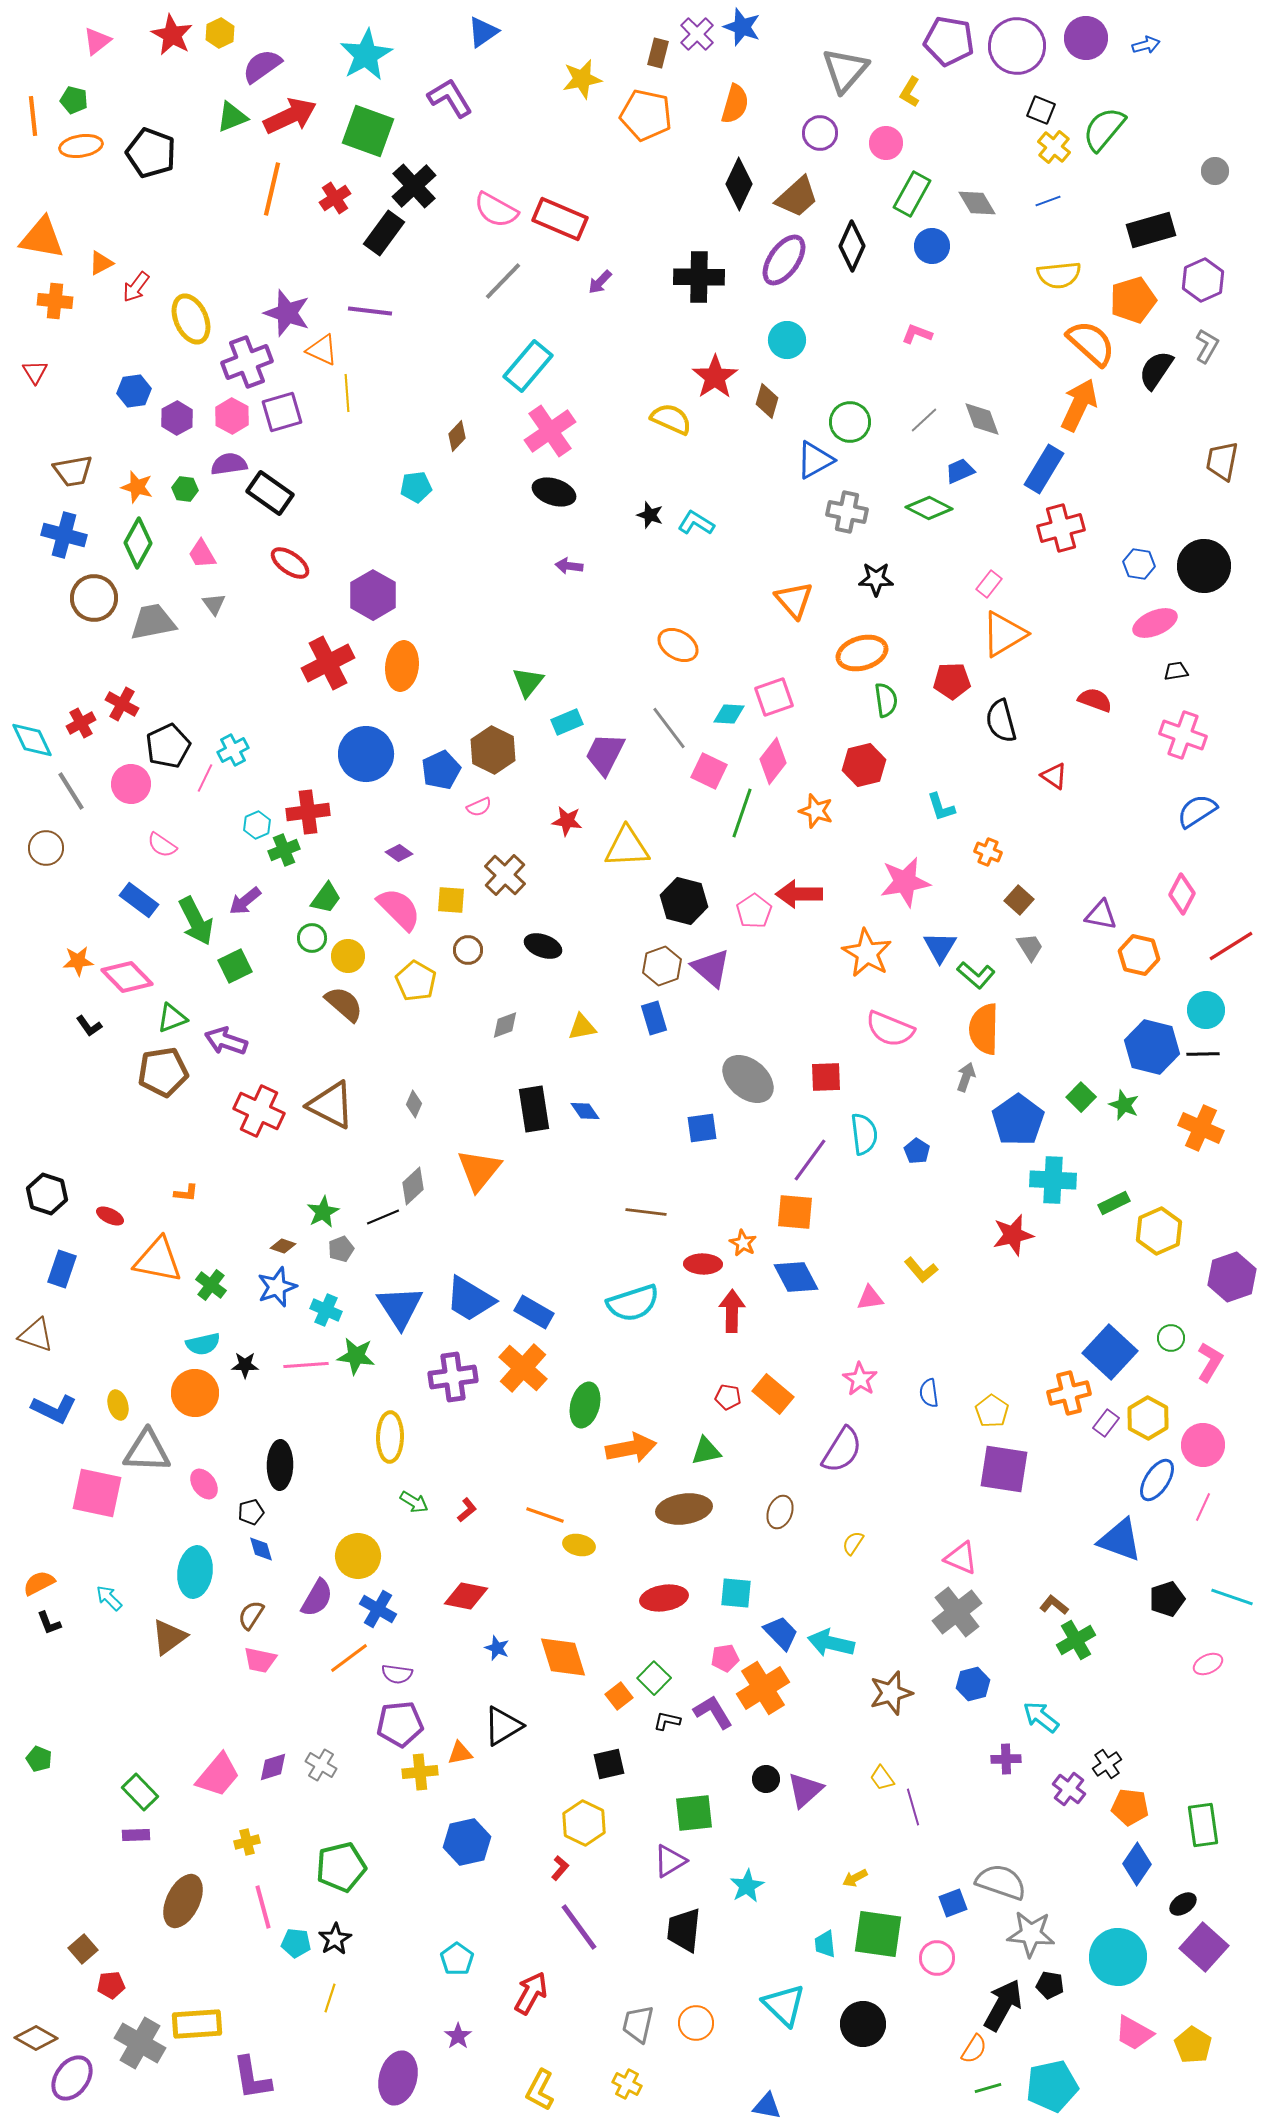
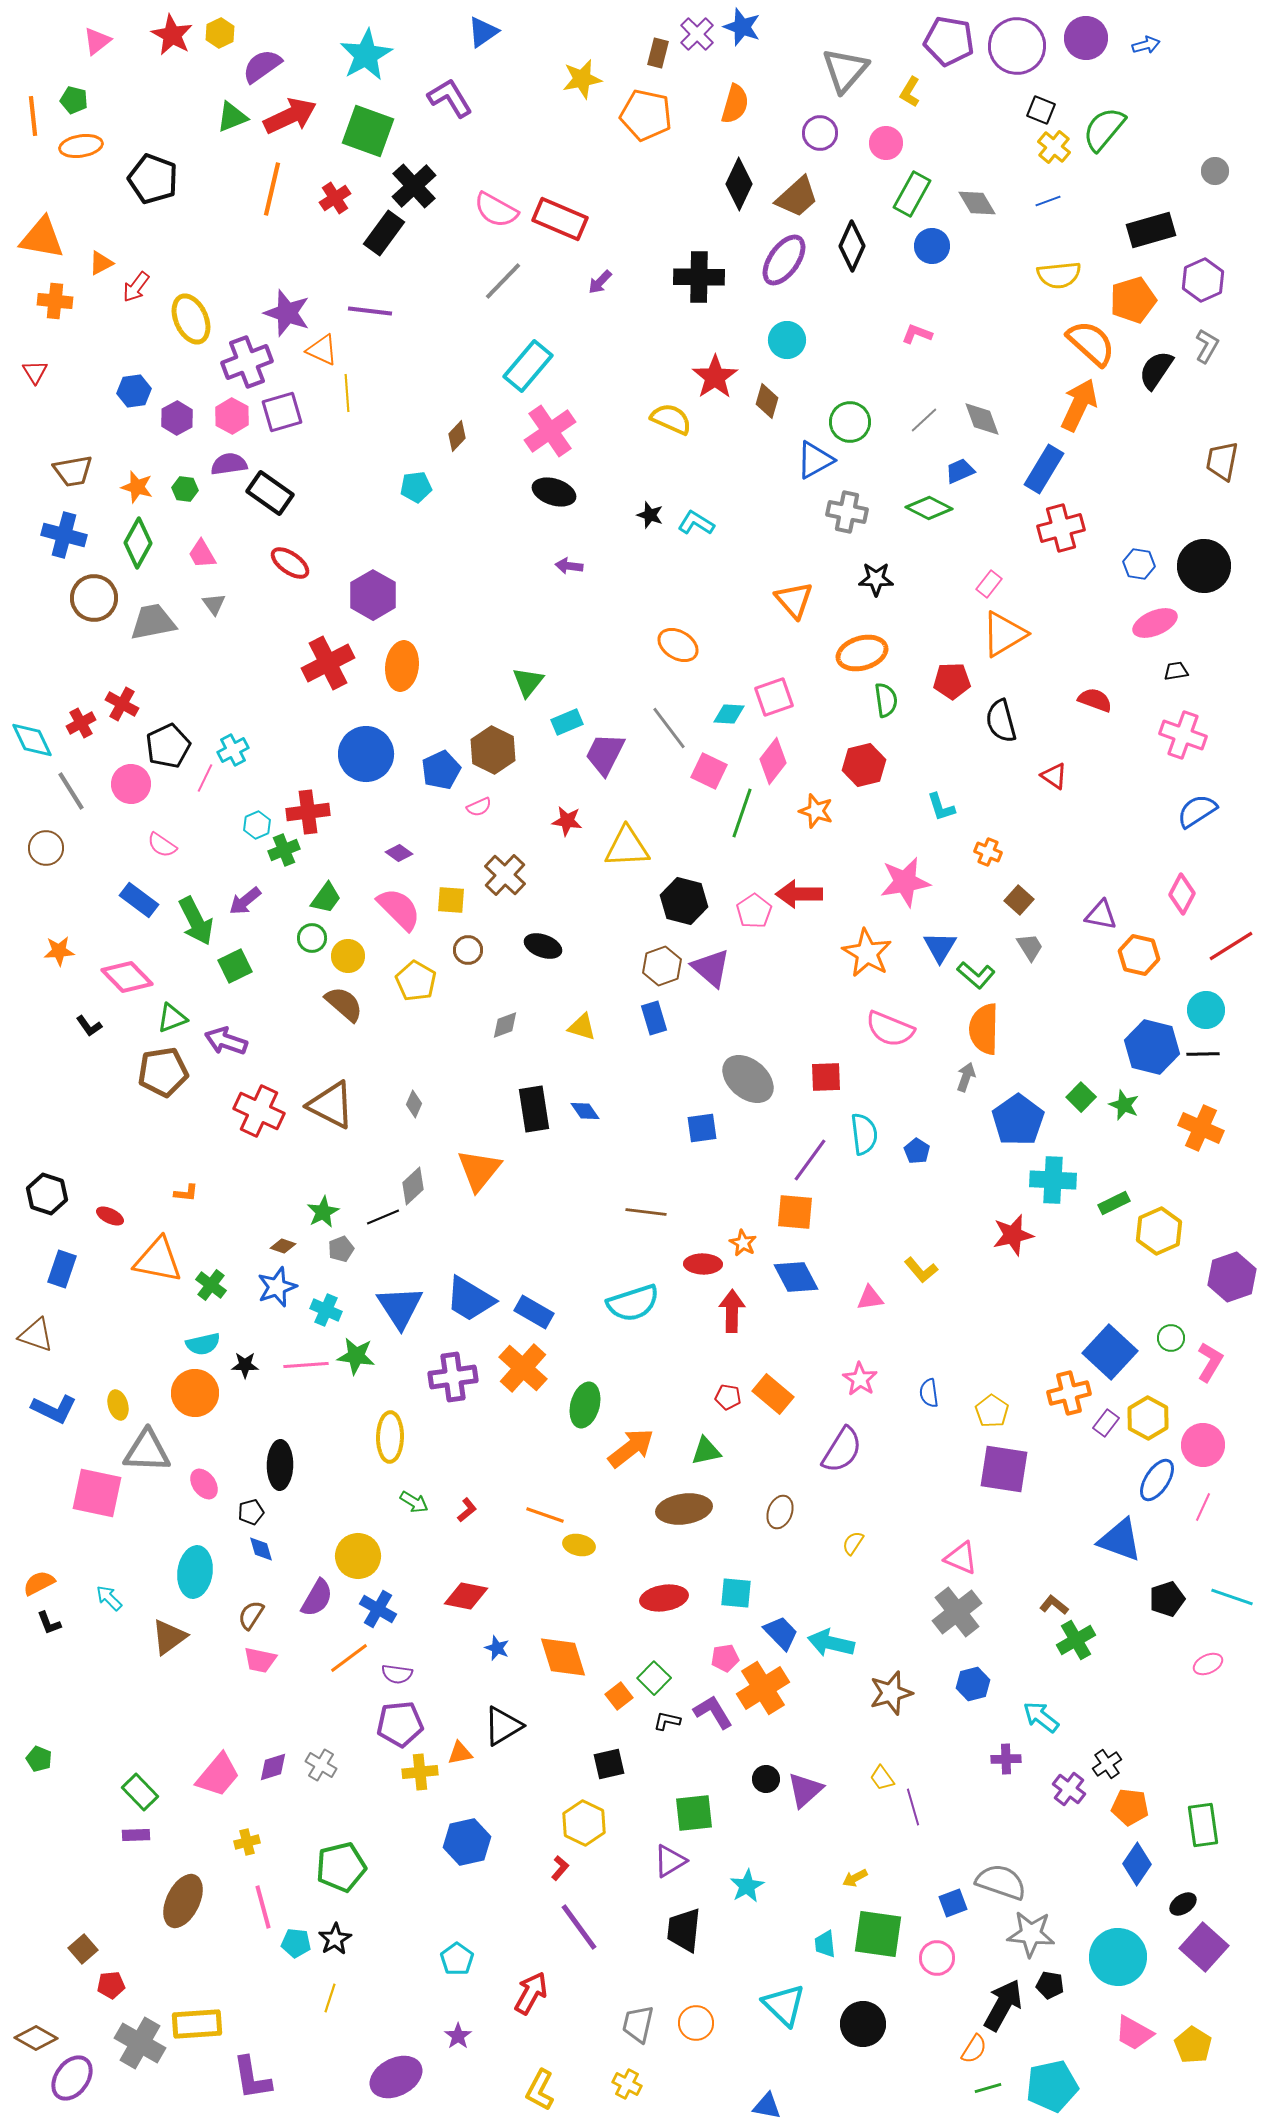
black pentagon at (151, 153): moved 2 px right, 26 px down
orange star at (78, 961): moved 19 px left, 10 px up
yellow triangle at (582, 1027): rotated 28 degrees clockwise
orange arrow at (631, 1448): rotated 27 degrees counterclockwise
purple ellipse at (398, 2078): moved 2 px left, 1 px up; rotated 48 degrees clockwise
